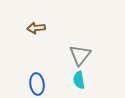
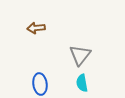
cyan semicircle: moved 3 px right, 3 px down
blue ellipse: moved 3 px right
